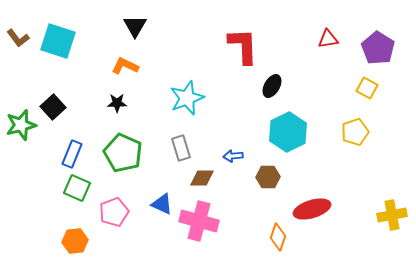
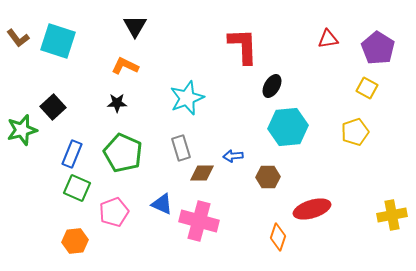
green star: moved 1 px right, 5 px down
cyan hexagon: moved 5 px up; rotated 21 degrees clockwise
brown diamond: moved 5 px up
